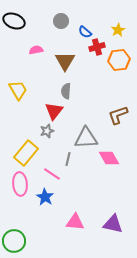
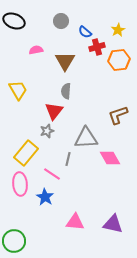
pink diamond: moved 1 px right
